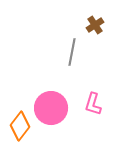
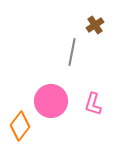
pink circle: moved 7 px up
